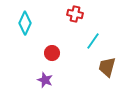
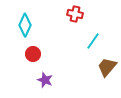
cyan diamond: moved 2 px down
red circle: moved 19 px left, 1 px down
brown trapezoid: rotated 25 degrees clockwise
